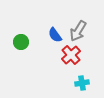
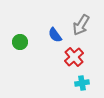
gray arrow: moved 3 px right, 6 px up
green circle: moved 1 px left
red cross: moved 3 px right, 2 px down
